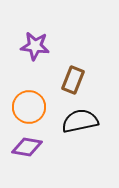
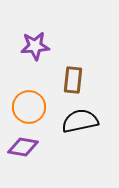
purple star: rotated 12 degrees counterclockwise
brown rectangle: rotated 16 degrees counterclockwise
purple diamond: moved 4 px left
